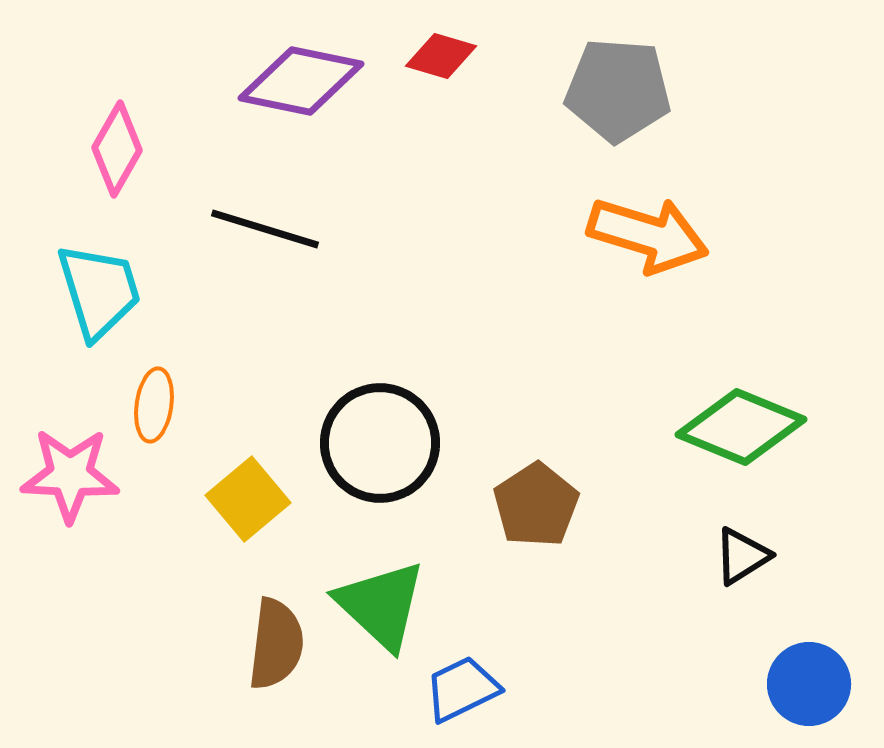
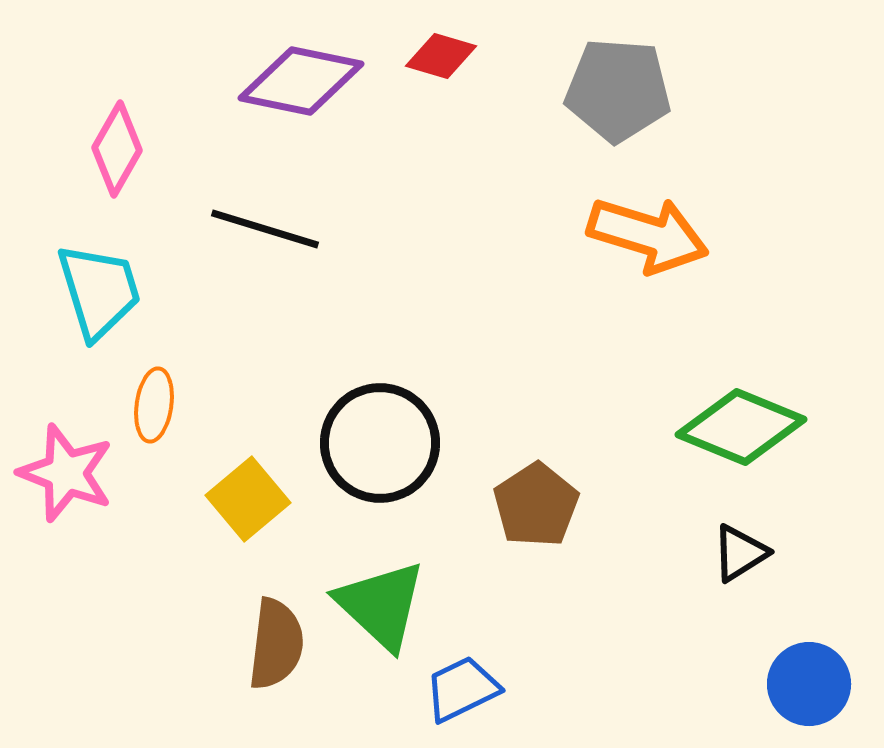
pink star: moved 4 px left, 2 px up; rotated 18 degrees clockwise
black triangle: moved 2 px left, 3 px up
